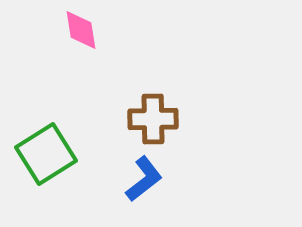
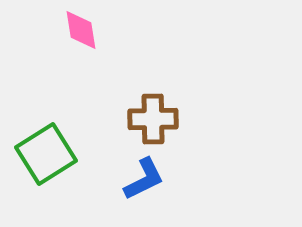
blue L-shape: rotated 12 degrees clockwise
